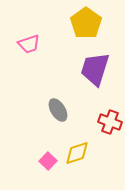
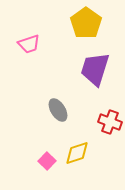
pink square: moved 1 px left
